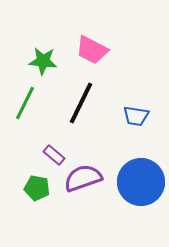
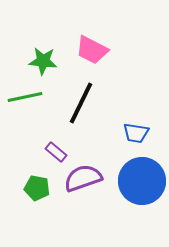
green line: moved 6 px up; rotated 52 degrees clockwise
blue trapezoid: moved 17 px down
purple rectangle: moved 2 px right, 3 px up
blue circle: moved 1 px right, 1 px up
